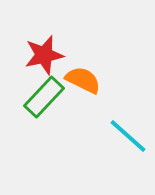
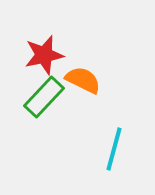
cyan line: moved 14 px left, 13 px down; rotated 63 degrees clockwise
